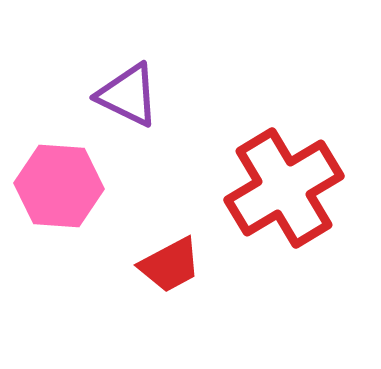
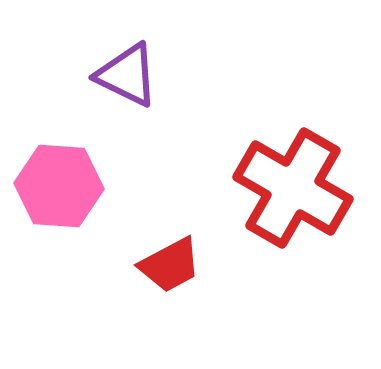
purple triangle: moved 1 px left, 20 px up
red cross: moved 9 px right; rotated 29 degrees counterclockwise
